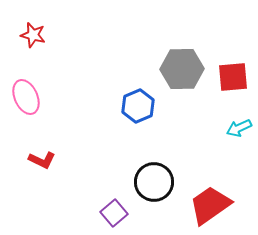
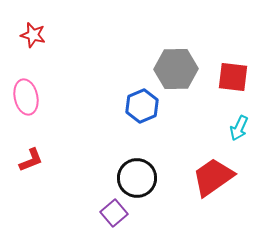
gray hexagon: moved 6 px left
red square: rotated 12 degrees clockwise
pink ellipse: rotated 12 degrees clockwise
blue hexagon: moved 4 px right
cyan arrow: rotated 40 degrees counterclockwise
red L-shape: moved 11 px left; rotated 48 degrees counterclockwise
black circle: moved 17 px left, 4 px up
red trapezoid: moved 3 px right, 28 px up
